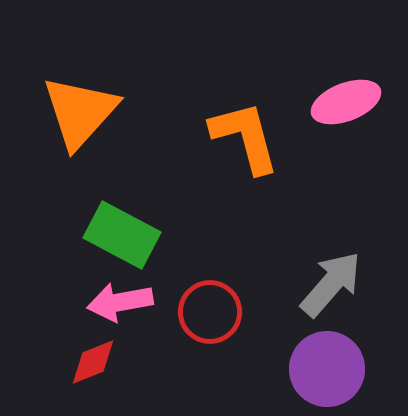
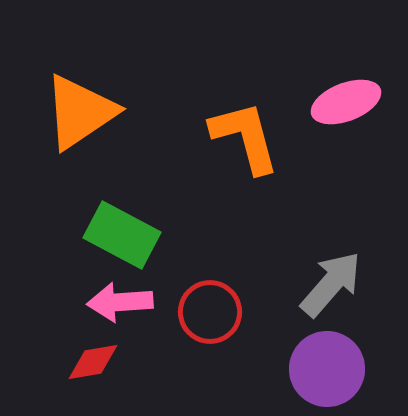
orange triangle: rotated 14 degrees clockwise
pink arrow: rotated 6 degrees clockwise
red diamond: rotated 12 degrees clockwise
